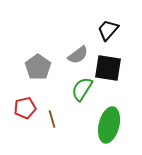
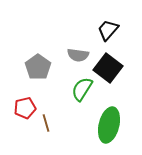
gray semicircle: rotated 45 degrees clockwise
black square: rotated 28 degrees clockwise
brown line: moved 6 px left, 4 px down
